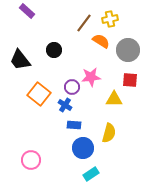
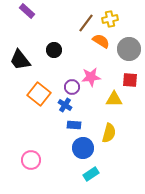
brown line: moved 2 px right
gray circle: moved 1 px right, 1 px up
